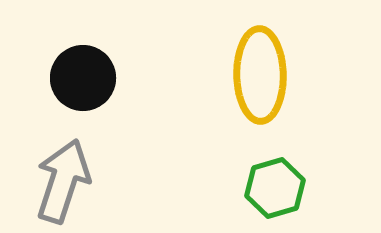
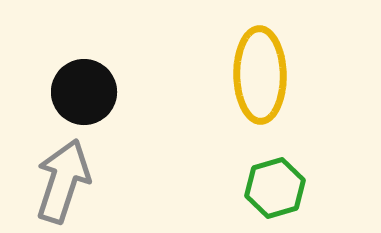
black circle: moved 1 px right, 14 px down
